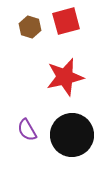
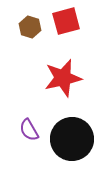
red star: moved 2 px left, 1 px down
purple semicircle: moved 2 px right
black circle: moved 4 px down
